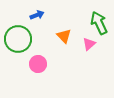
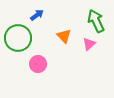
blue arrow: rotated 16 degrees counterclockwise
green arrow: moved 3 px left, 2 px up
green circle: moved 1 px up
